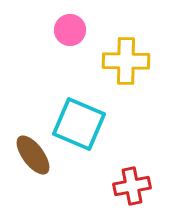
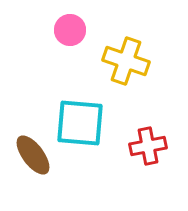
yellow cross: rotated 18 degrees clockwise
cyan square: moved 1 px right, 1 px up; rotated 18 degrees counterclockwise
red cross: moved 16 px right, 40 px up
